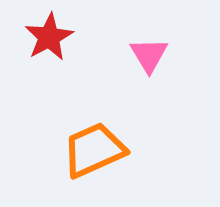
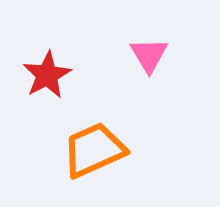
red star: moved 2 px left, 38 px down
